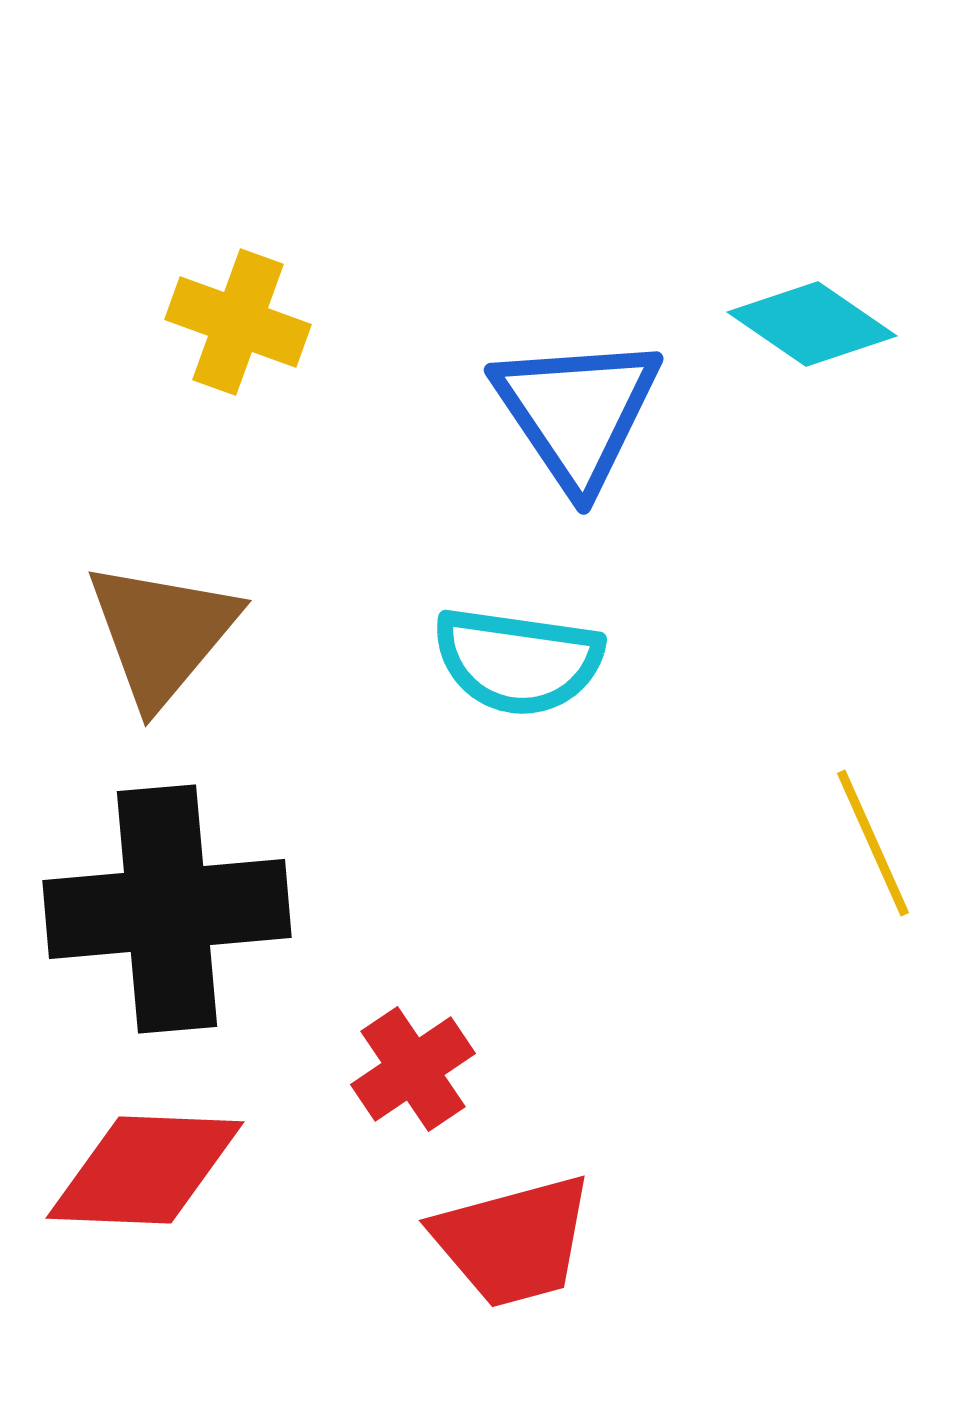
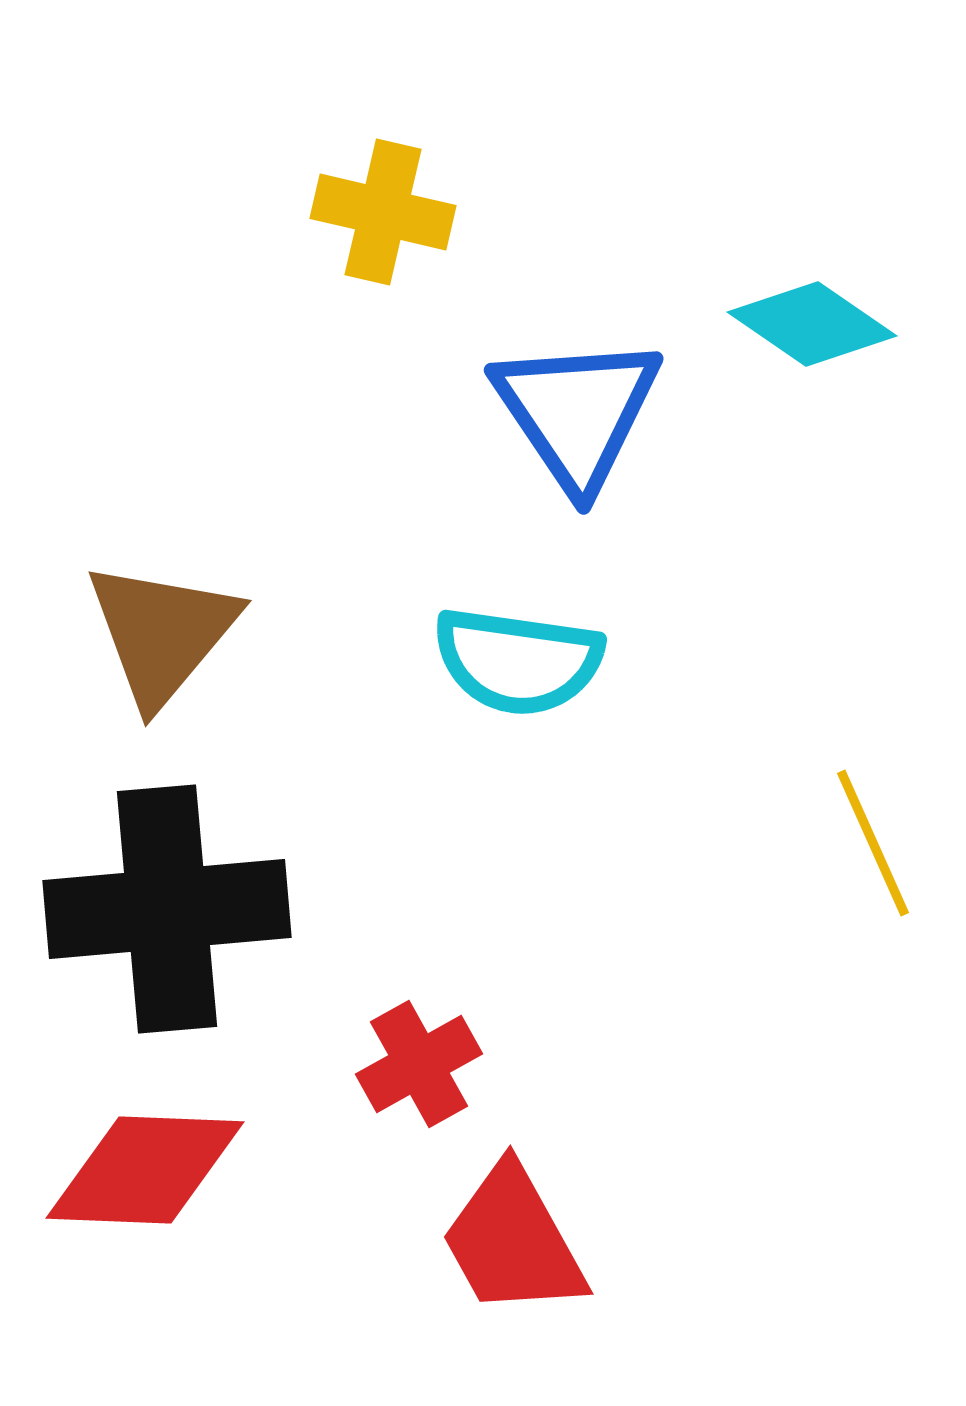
yellow cross: moved 145 px right, 110 px up; rotated 7 degrees counterclockwise
red cross: moved 6 px right, 5 px up; rotated 5 degrees clockwise
red trapezoid: rotated 76 degrees clockwise
